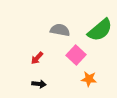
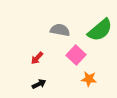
black arrow: rotated 32 degrees counterclockwise
